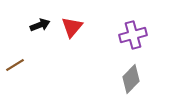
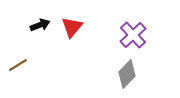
purple cross: rotated 28 degrees counterclockwise
brown line: moved 3 px right
gray diamond: moved 4 px left, 5 px up
